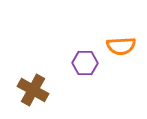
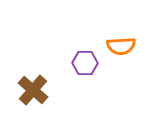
brown cross: rotated 12 degrees clockwise
